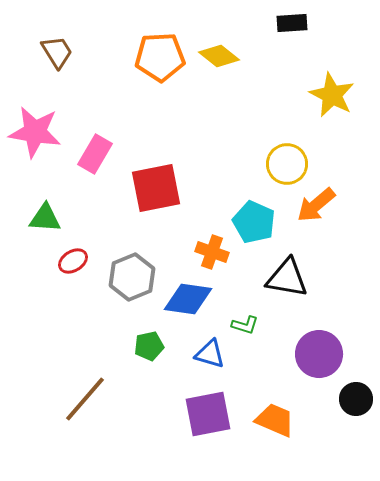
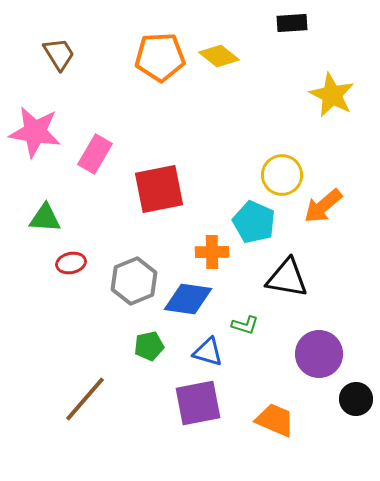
brown trapezoid: moved 2 px right, 2 px down
yellow circle: moved 5 px left, 11 px down
red square: moved 3 px right, 1 px down
orange arrow: moved 7 px right, 1 px down
orange cross: rotated 20 degrees counterclockwise
red ellipse: moved 2 px left, 2 px down; rotated 20 degrees clockwise
gray hexagon: moved 2 px right, 4 px down
blue triangle: moved 2 px left, 2 px up
purple square: moved 10 px left, 11 px up
